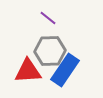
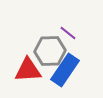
purple line: moved 20 px right, 15 px down
red triangle: moved 1 px up
